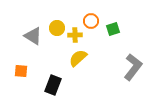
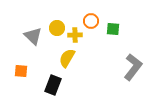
green square: rotated 24 degrees clockwise
gray triangle: rotated 12 degrees clockwise
yellow semicircle: moved 11 px left; rotated 18 degrees counterclockwise
